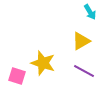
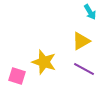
yellow star: moved 1 px right, 1 px up
purple line: moved 2 px up
